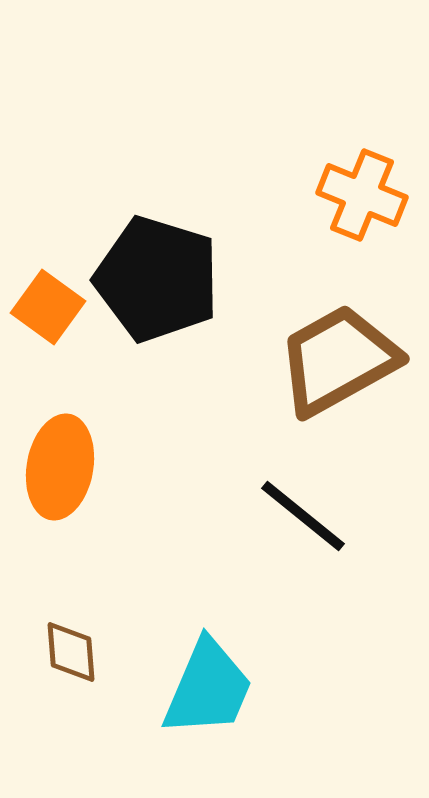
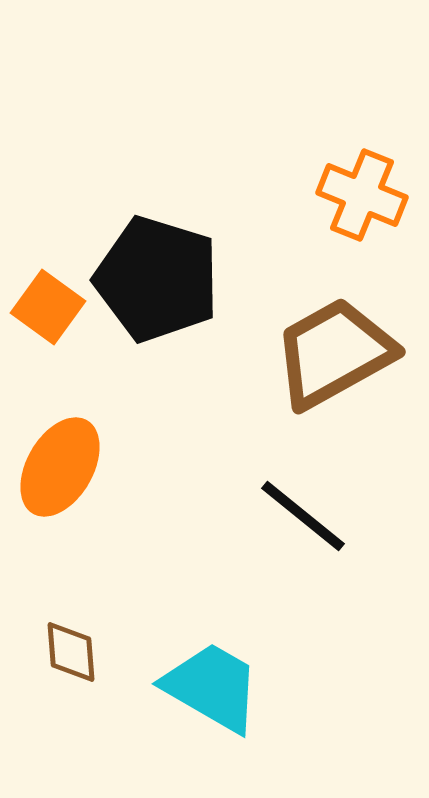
brown trapezoid: moved 4 px left, 7 px up
orange ellipse: rotated 20 degrees clockwise
cyan trapezoid: moved 4 px right, 1 px up; rotated 83 degrees counterclockwise
